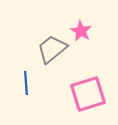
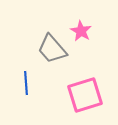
gray trapezoid: rotated 92 degrees counterclockwise
pink square: moved 3 px left, 1 px down
